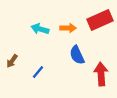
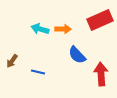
orange arrow: moved 5 px left, 1 px down
blue semicircle: rotated 18 degrees counterclockwise
blue line: rotated 64 degrees clockwise
